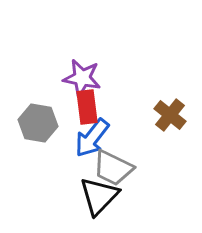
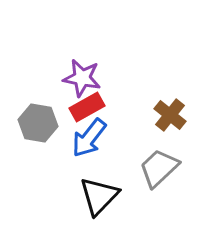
red rectangle: rotated 68 degrees clockwise
blue arrow: moved 3 px left
gray trapezoid: moved 46 px right; rotated 111 degrees clockwise
